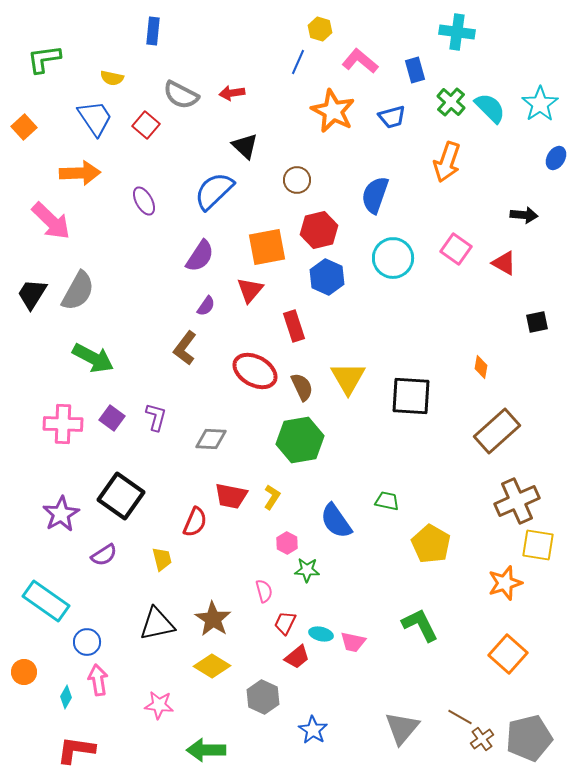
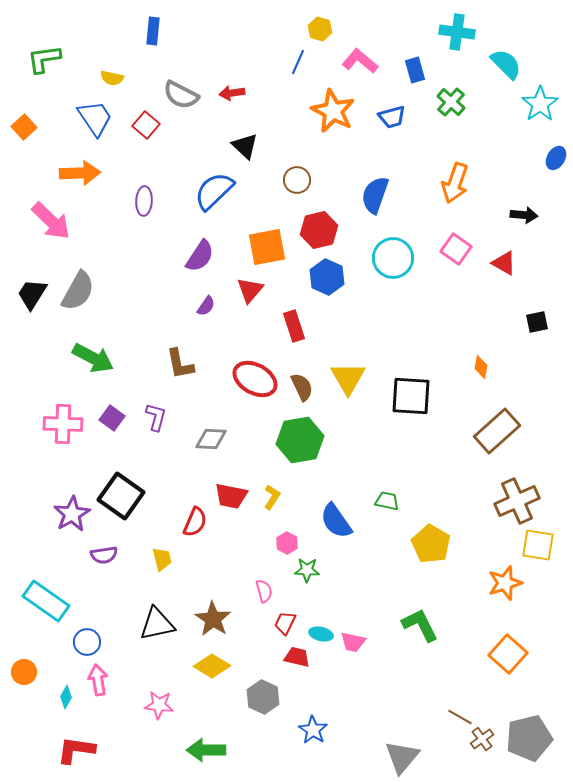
cyan semicircle at (490, 108): moved 16 px right, 44 px up
orange arrow at (447, 162): moved 8 px right, 21 px down
purple ellipse at (144, 201): rotated 32 degrees clockwise
brown L-shape at (185, 348): moved 5 px left, 16 px down; rotated 48 degrees counterclockwise
red ellipse at (255, 371): moved 8 px down
purple star at (61, 514): moved 11 px right
purple semicircle at (104, 555): rotated 24 degrees clockwise
red trapezoid at (297, 657): rotated 128 degrees counterclockwise
gray triangle at (402, 728): moved 29 px down
